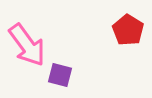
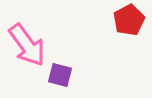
red pentagon: moved 1 px right, 10 px up; rotated 12 degrees clockwise
